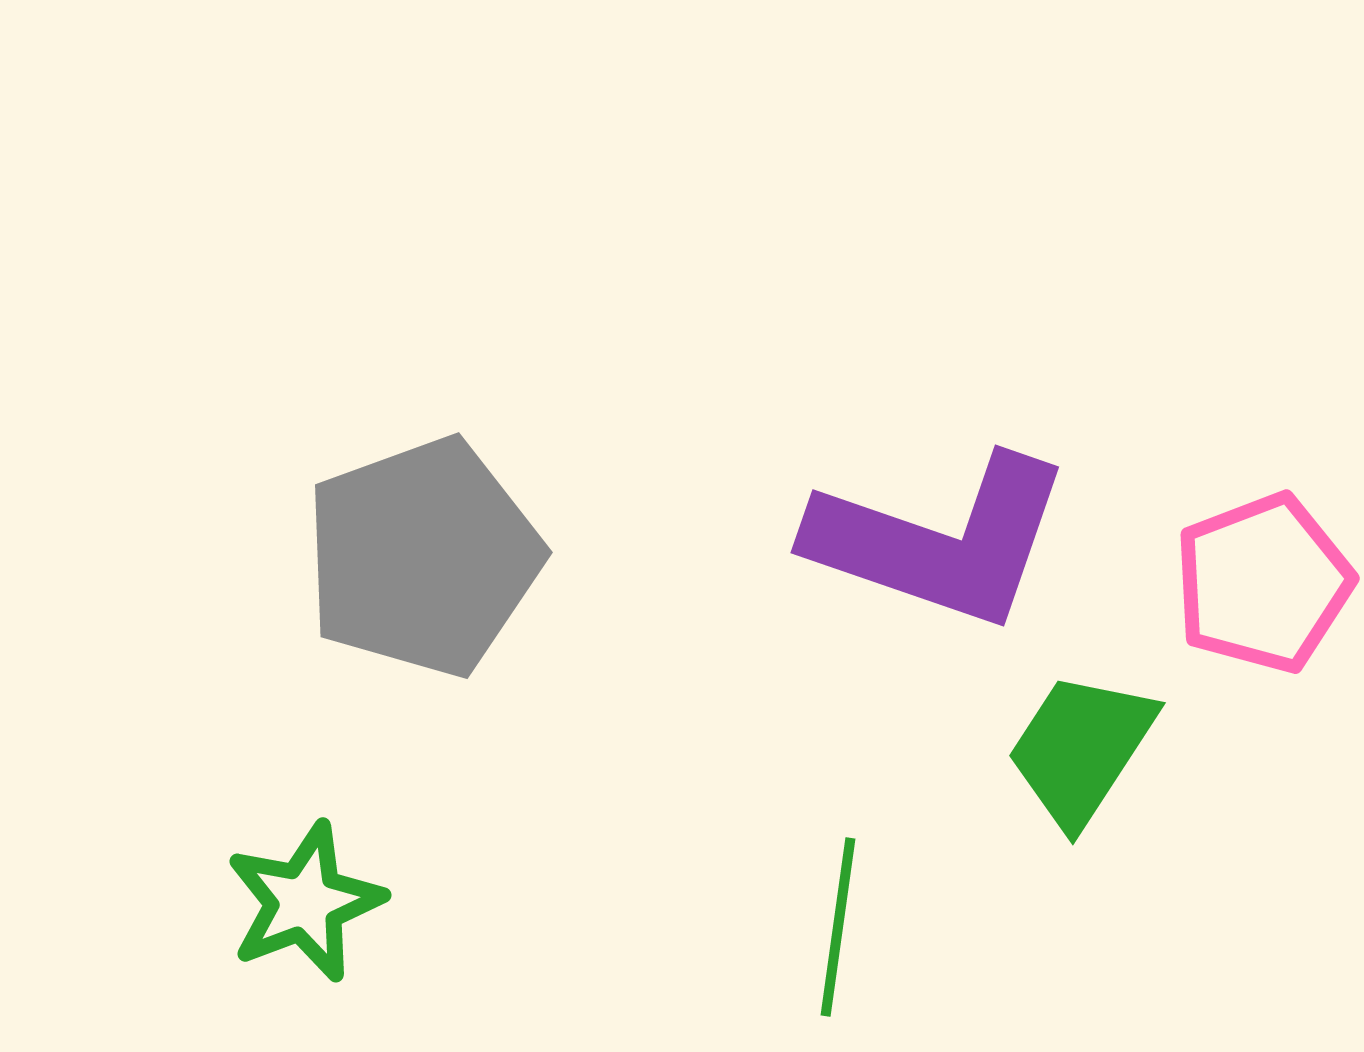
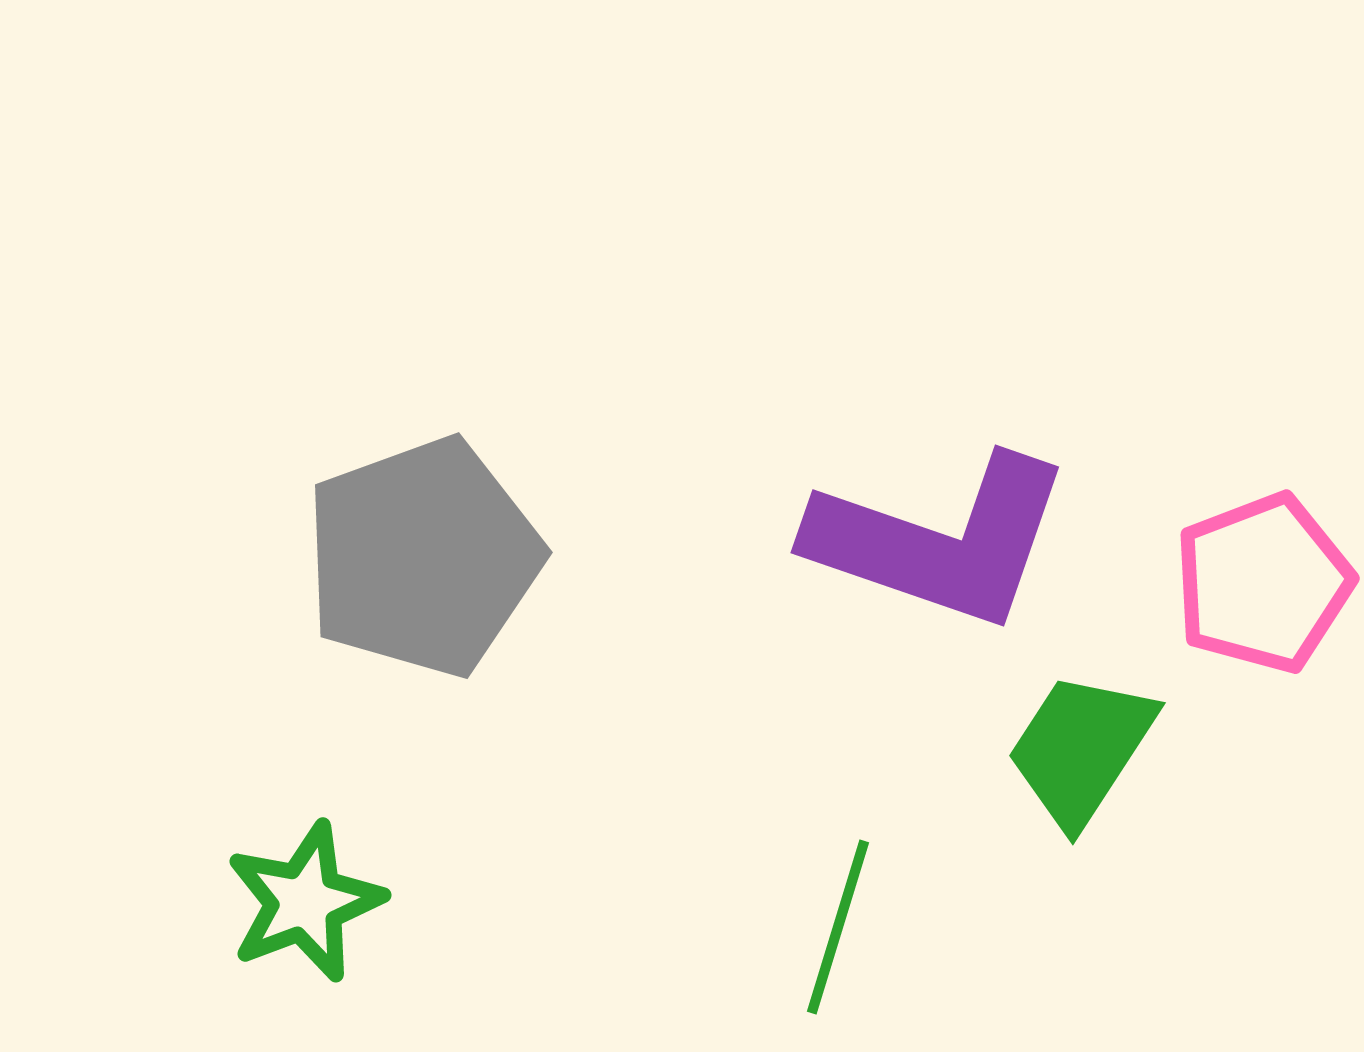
green line: rotated 9 degrees clockwise
